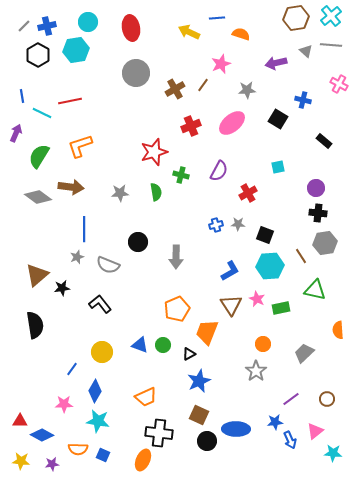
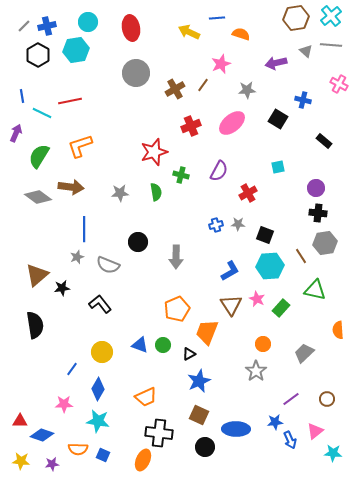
green rectangle at (281, 308): rotated 36 degrees counterclockwise
blue diamond at (95, 391): moved 3 px right, 2 px up
blue diamond at (42, 435): rotated 10 degrees counterclockwise
black circle at (207, 441): moved 2 px left, 6 px down
